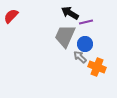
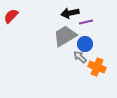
black arrow: rotated 42 degrees counterclockwise
gray trapezoid: rotated 35 degrees clockwise
